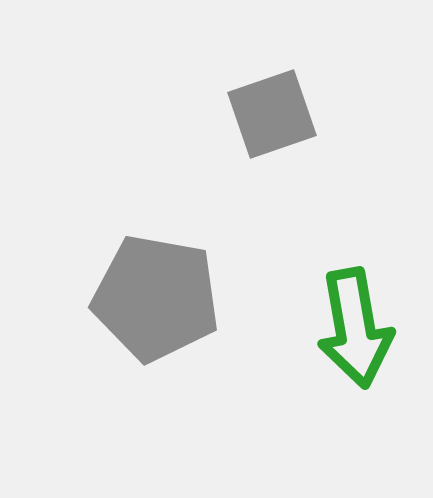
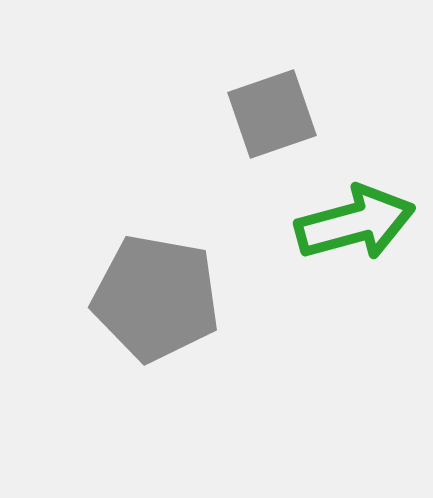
green arrow: moved 105 px up; rotated 95 degrees counterclockwise
